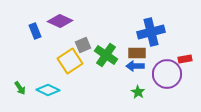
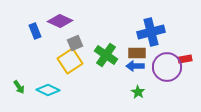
gray square: moved 8 px left, 2 px up
purple circle: moved 7 px up
green arrow: moved 1 px left, 1 px up
